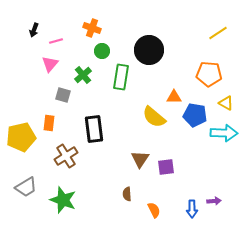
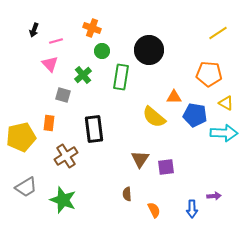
pink triangle: rotated 24 degrees counterclockwise
purple arrow: moved 5 px up
